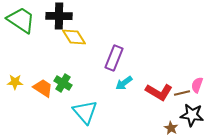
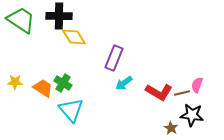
cyan triangle: moved 14 px left, 2 px up
